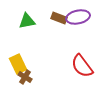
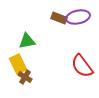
green triangle: moved 20 px down
